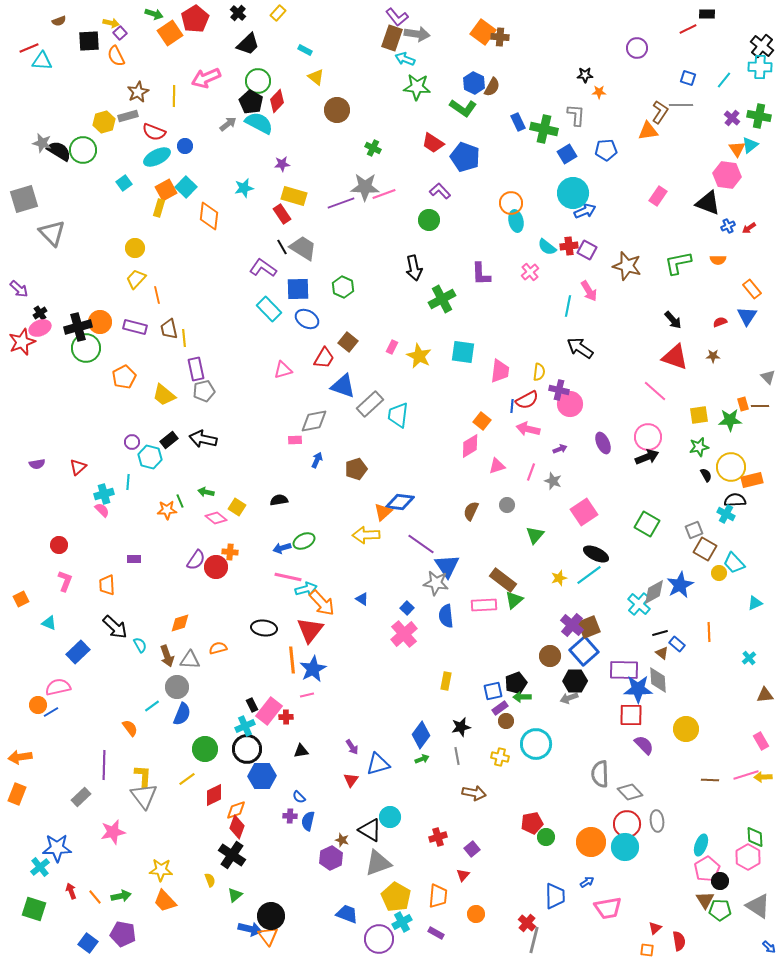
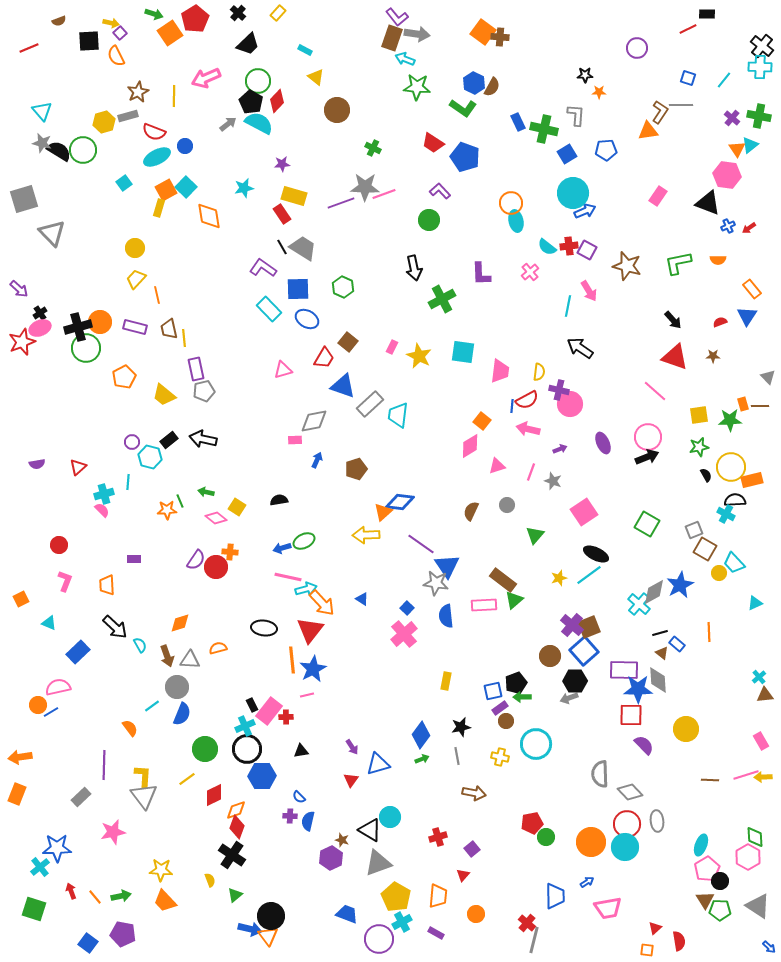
cyan triangle at (42, 61): moved 50 px down; rotated 45 degrees clockwise
orange diamond at (209, 216): rotated 16 degrees counterclockwise
cyan cross at (749, 658): moved 10 px right, 19 px down
